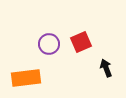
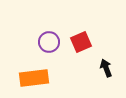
purple circle: moved 2 px up
orange rectangle: moved 8 px right
